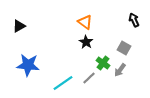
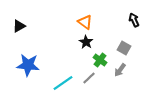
green cross: moved 3 px left, 3 px up
